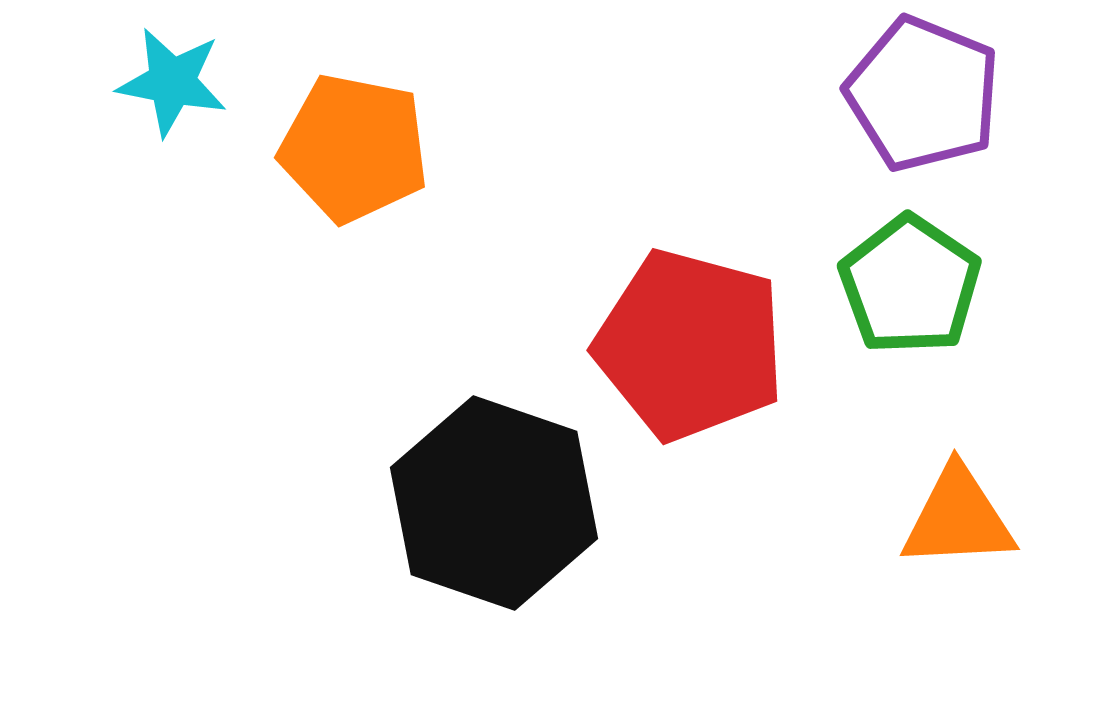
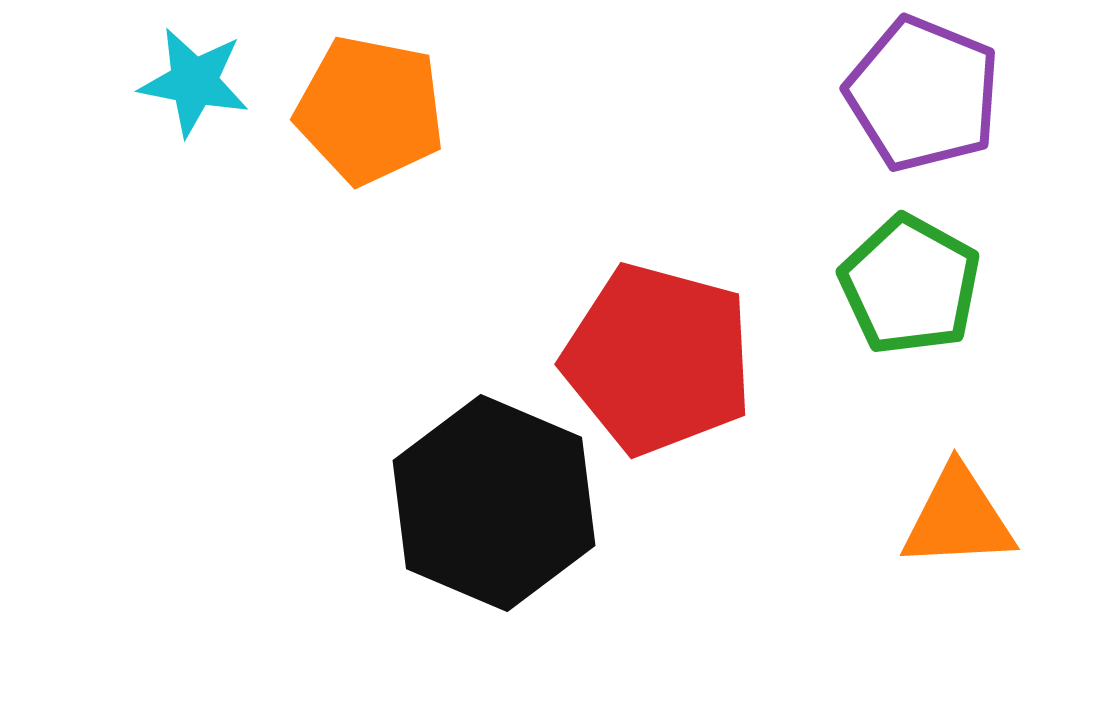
cyan star: moved 22 px right
orange pentagon: moved 16 px right, 38 px up
green pentagon: rotated 5 degrees counterclockwise
red pentagon: moved 32 px left, 14 px down
black hexagon: rotated 4 degrees clockwise
